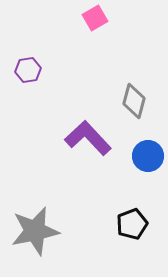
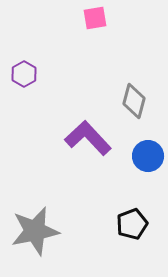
pink square: rotated 20 degrees clockwise
purple hexagon: moved 4 px left, 4 px down; rotated 20 degrees counterclockwise
